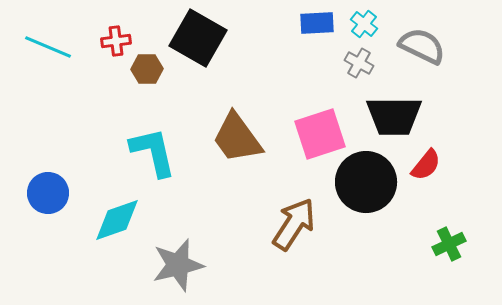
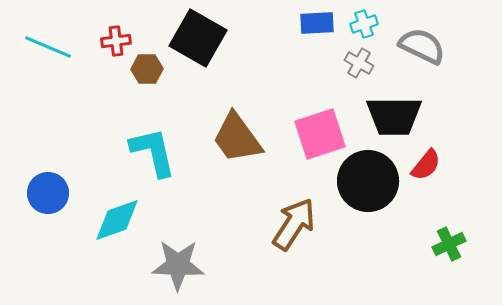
cyan cross: rotated 32 degrees clockwise
black circle: moved 2 px right, 1 px up
gray star: rotated 16 degrees clockwise
